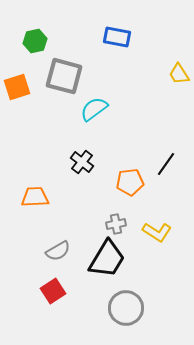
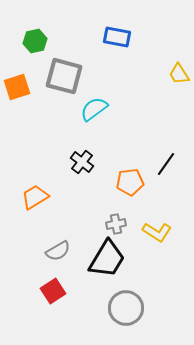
orange trapezoid: rotated 28 degrees counterclockwise
